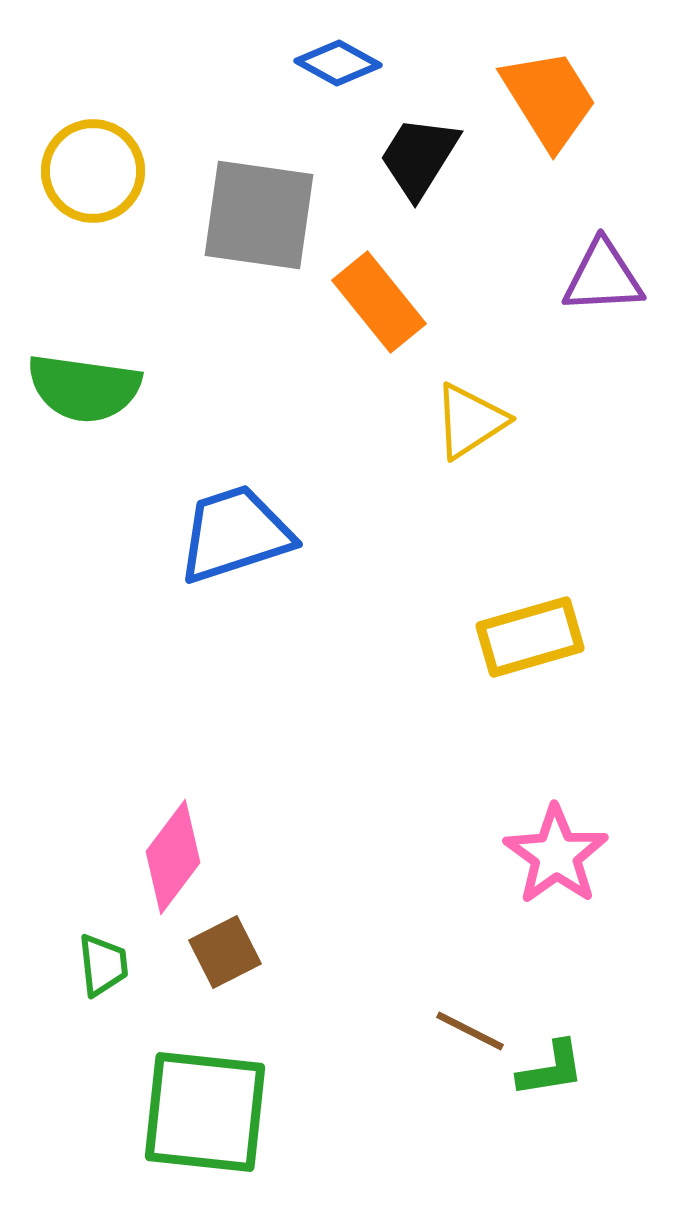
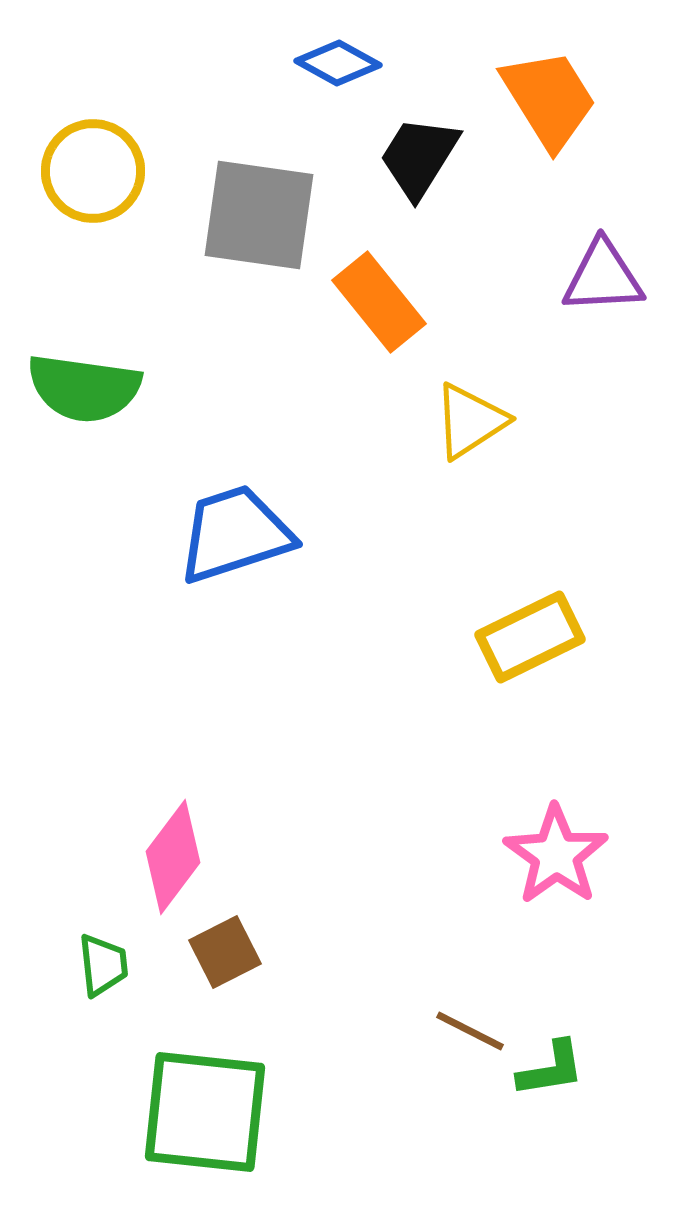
yellow rectangle: rotated 10 degrees counterclockwise
